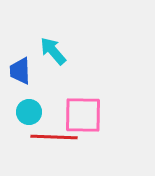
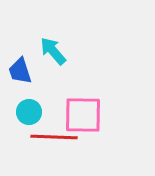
blue trapezoid: rotated 16 degrees counterclockwise
